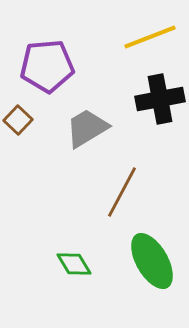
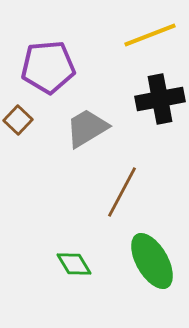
yellow line: moved 2 px up
purple pentagon: moved 1 px right, 1 px down
